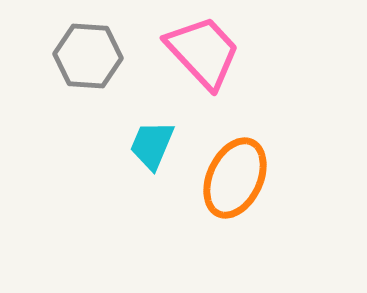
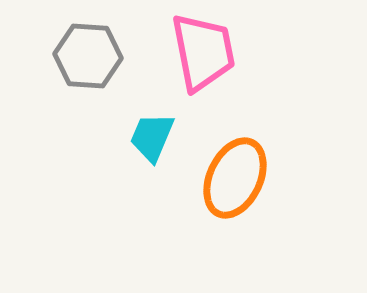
pink trapezoid: rotated 32 degrees clockwise
cyan trapezoid: moved 8 px up
